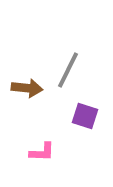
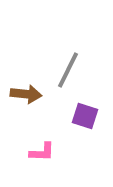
brown arrow: moved 1 px left, 6 px down
